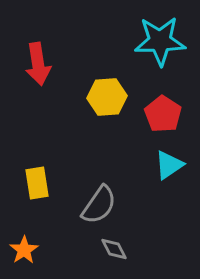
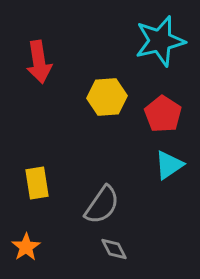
cyan star: rotated 12 degrees counterclockwise
red arrow: moved 1 px right, 2 px up
gray semicircle: moved 3 px right
orange star: moved 2 px right, 3 px up
